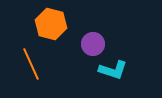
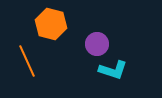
purple circle: moved 4 px right
orange line: moved 4 px left, 3 px up
